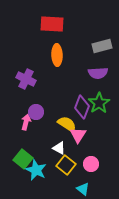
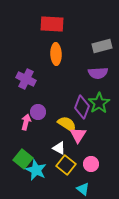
orange ellipse: moved 1 px left, 1 px up
purple circle: moved 2 px right
